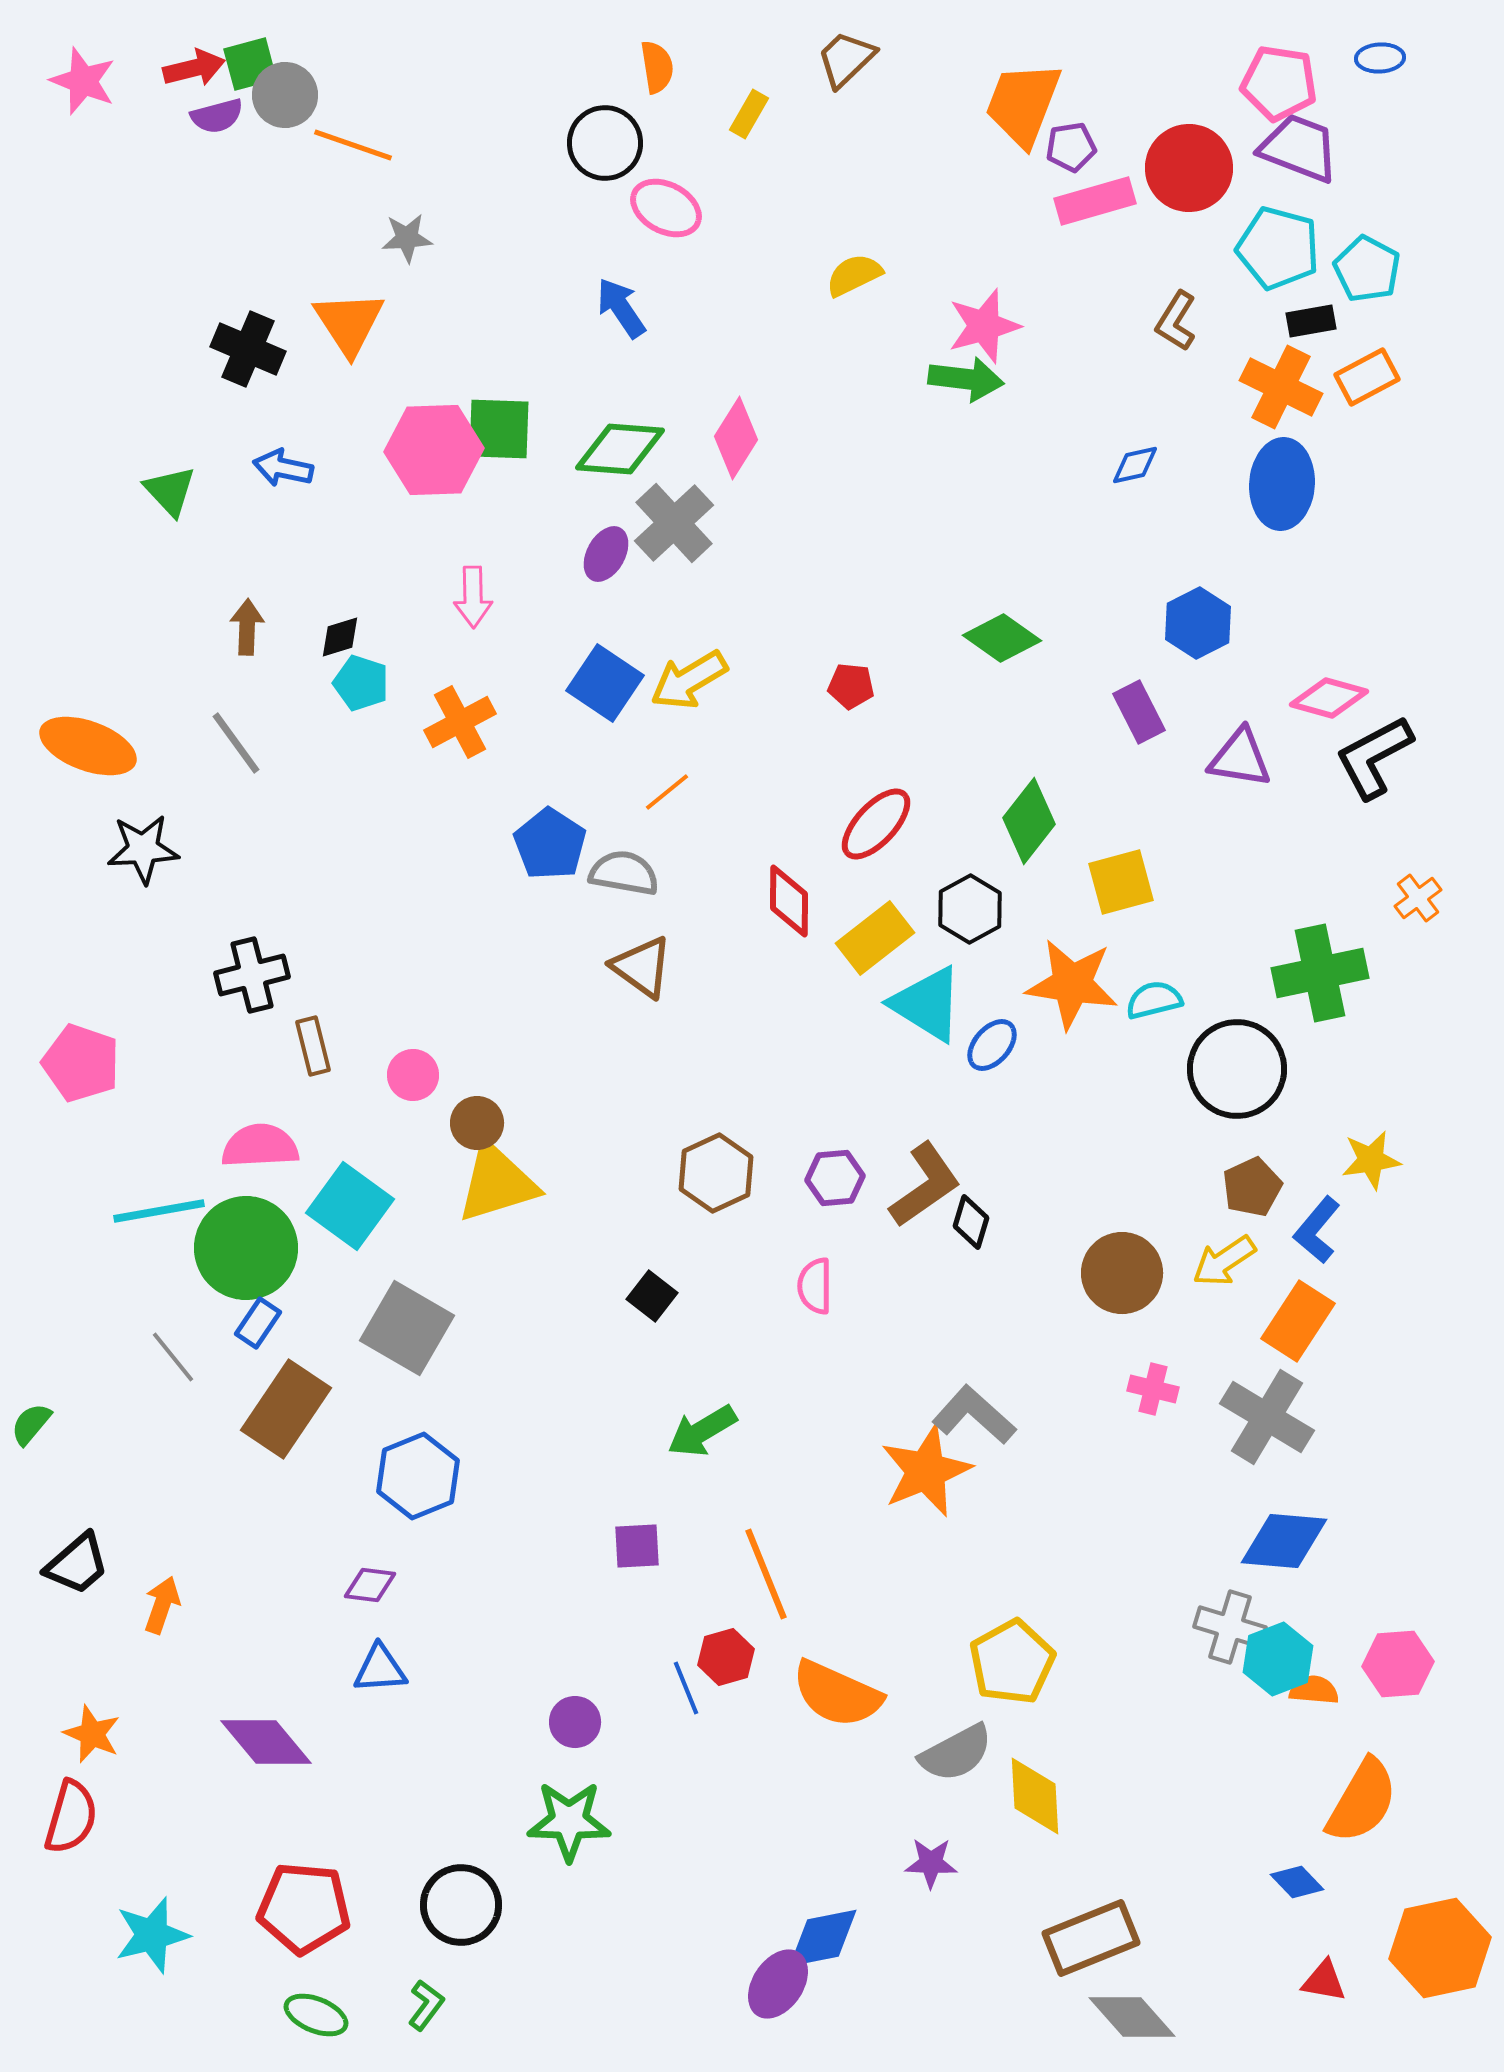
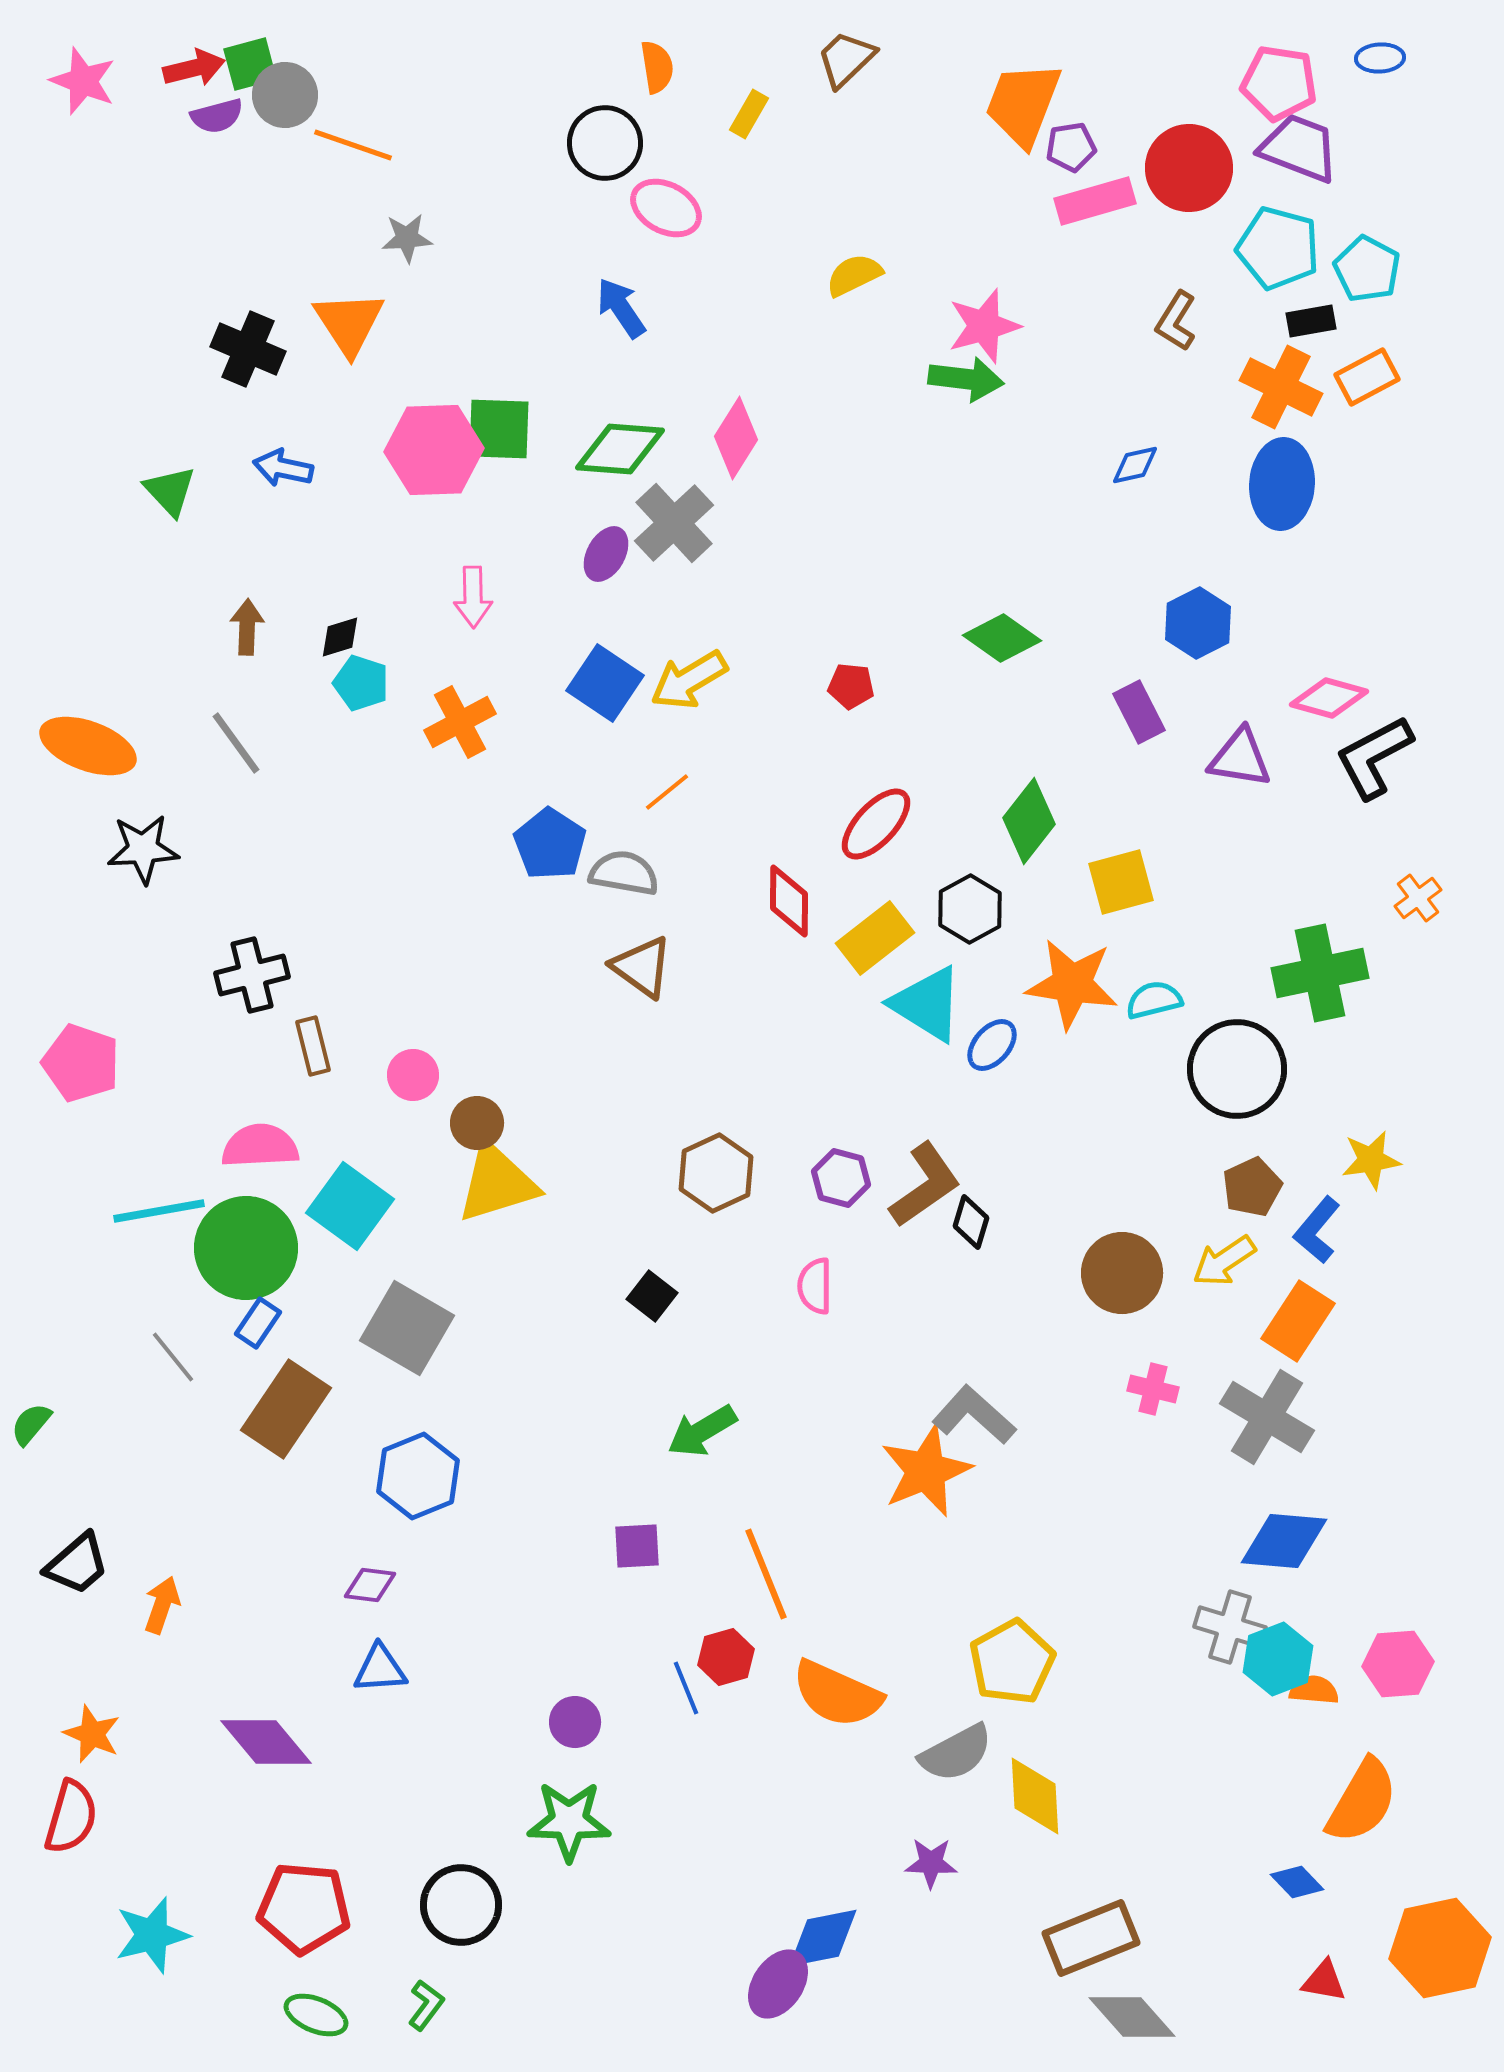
purple hexagon at (835, 1178): moved 6 px right; rotated 20 degrees clockwise
